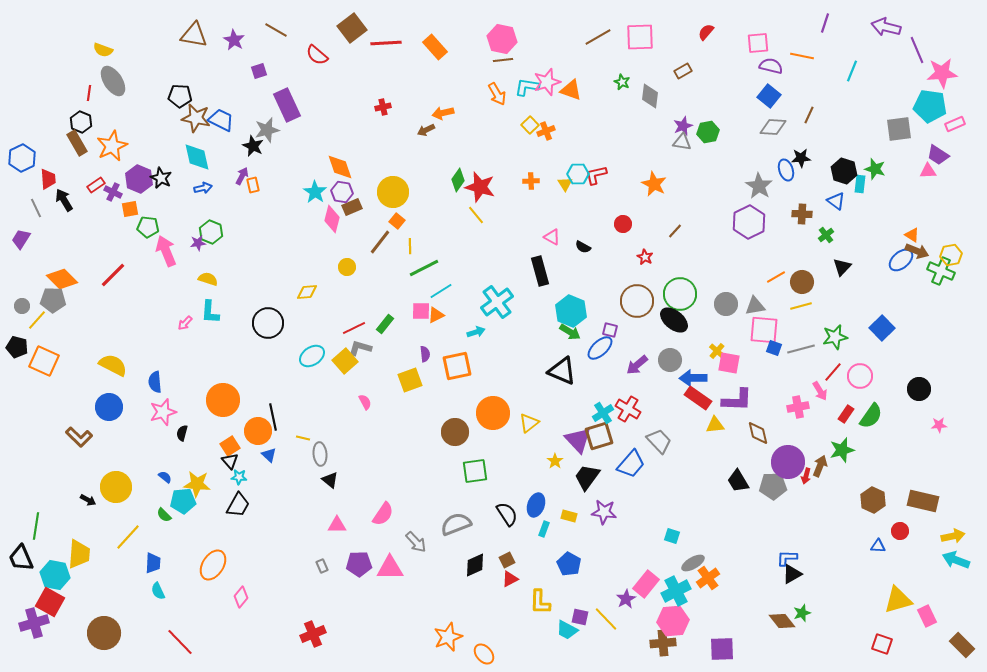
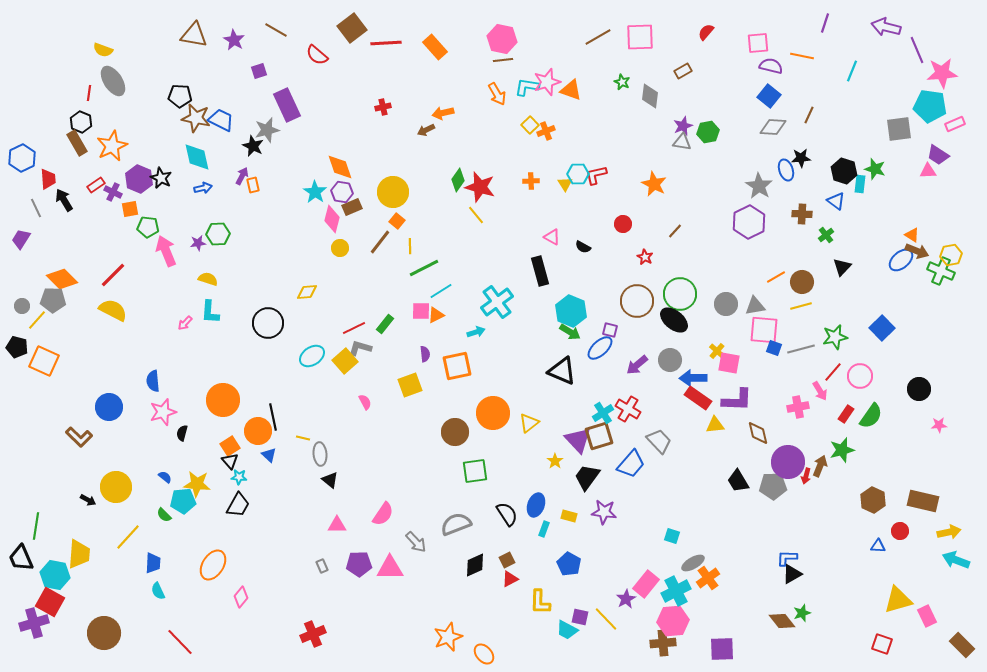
green hexagon at (211, 232): moved 7 px right, 2 px down; rotated 25 degrees counterclockwise
yellow circle at (347, 267): moved 7 px left, 19 px up
yellow semicircle at (113, 365): moved 55 px up
yellow square at (410, 380): moved 5 px down
blue semicircle at (155, 382): moved 2 px left, 1 px up
yellow arrow at (953, 536): moved 4 px left, 4 px up
